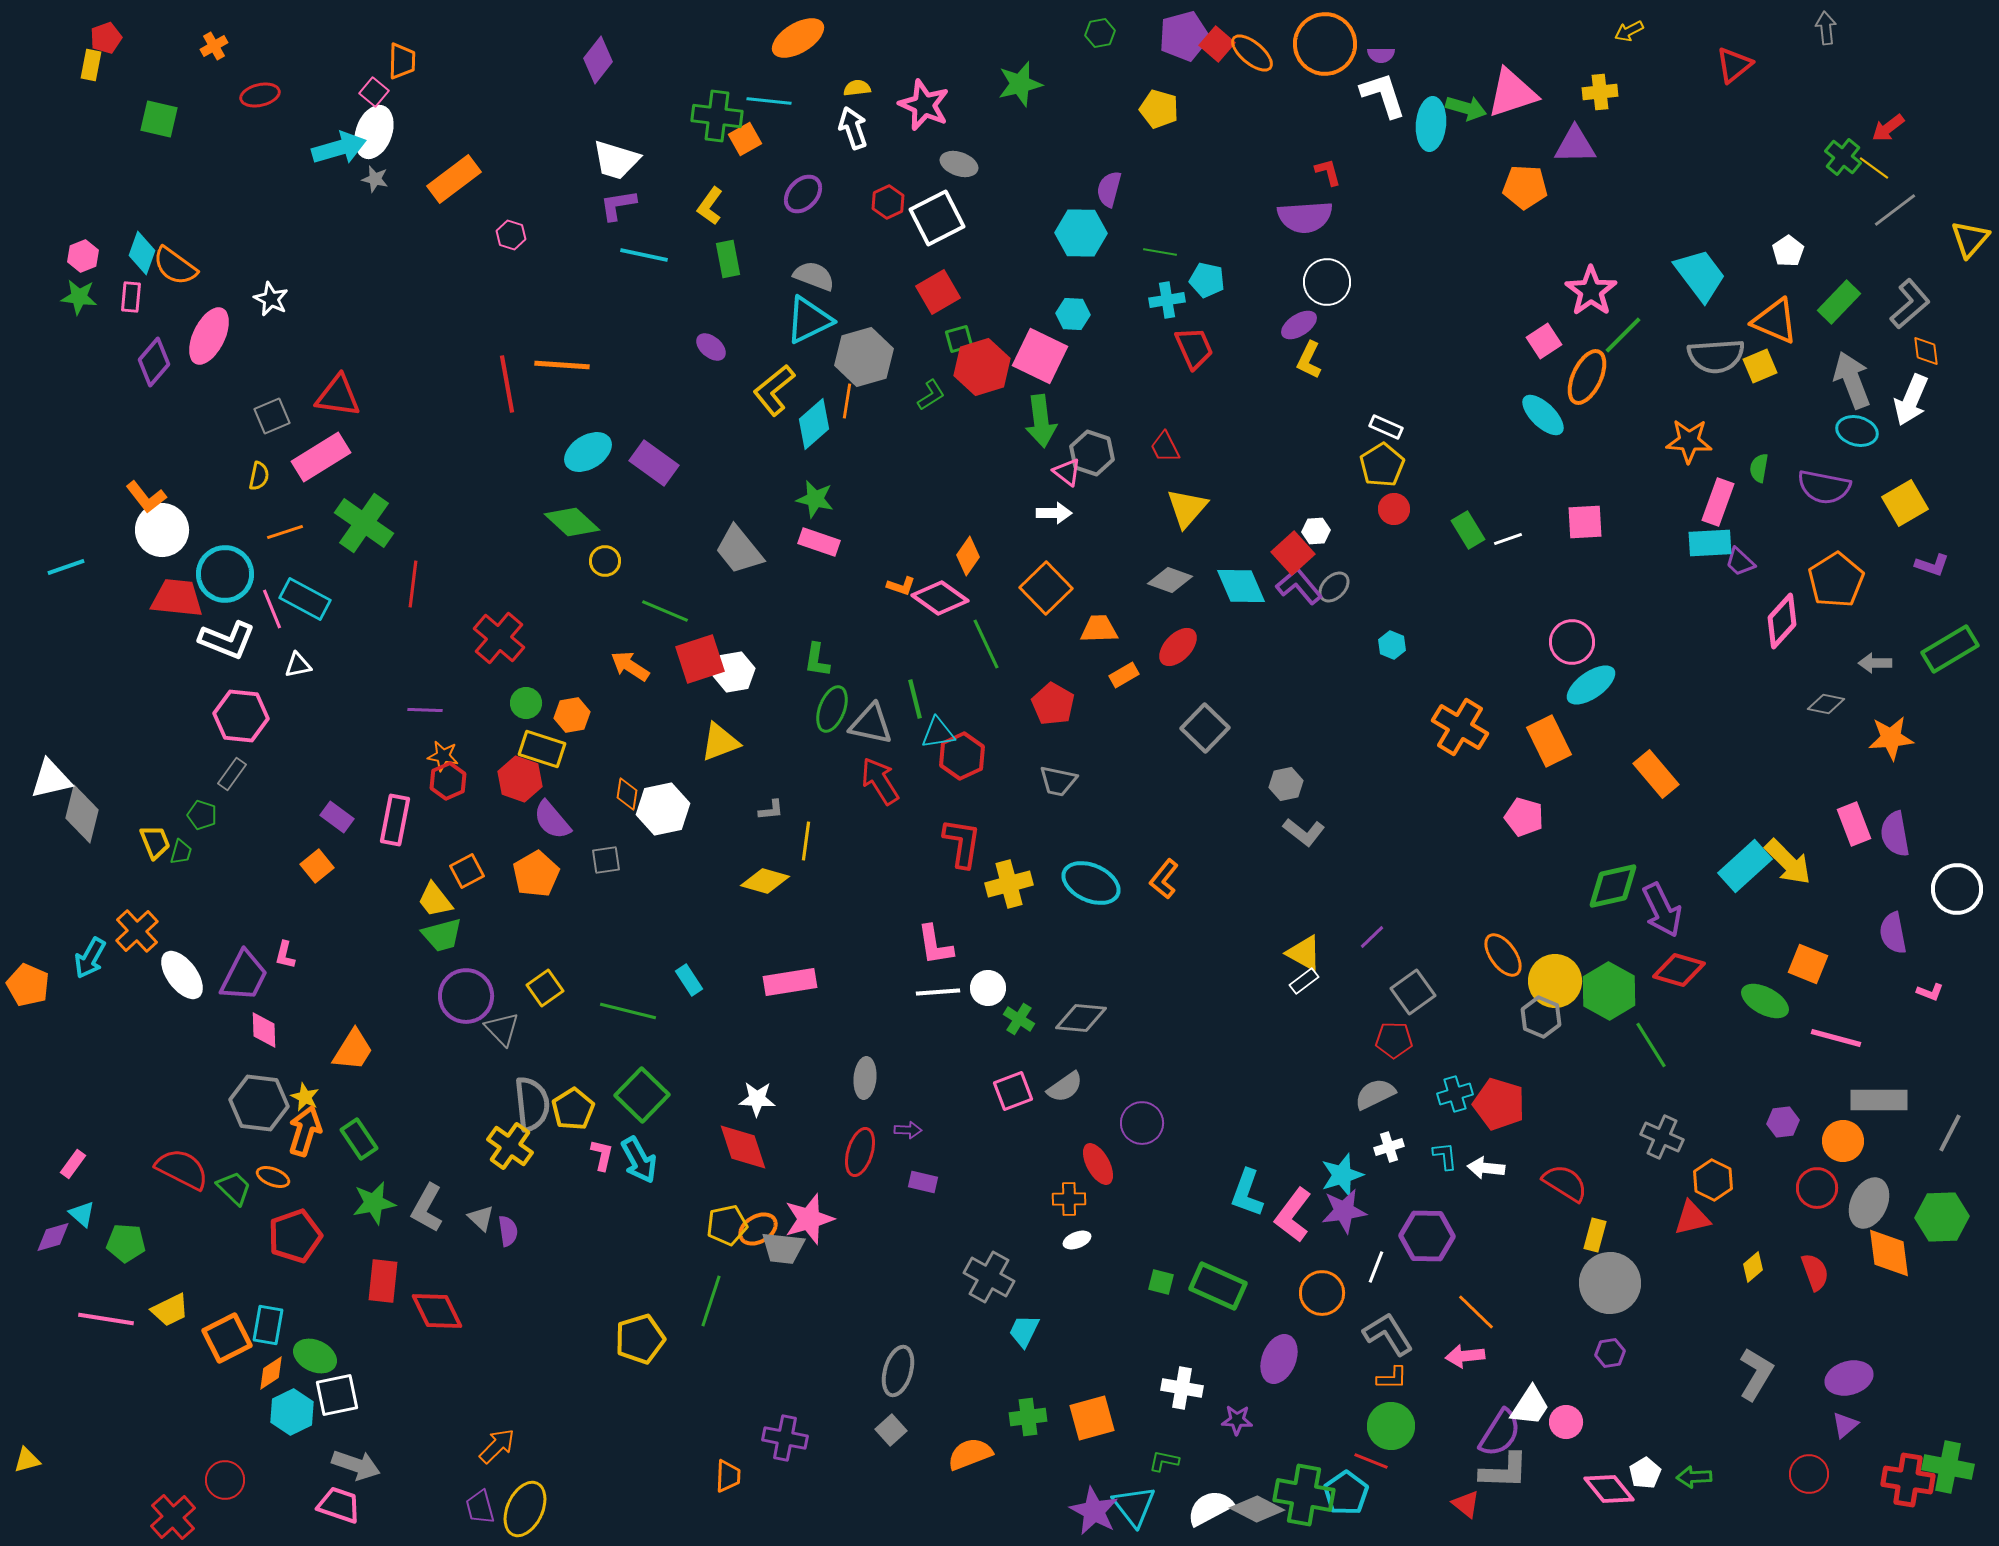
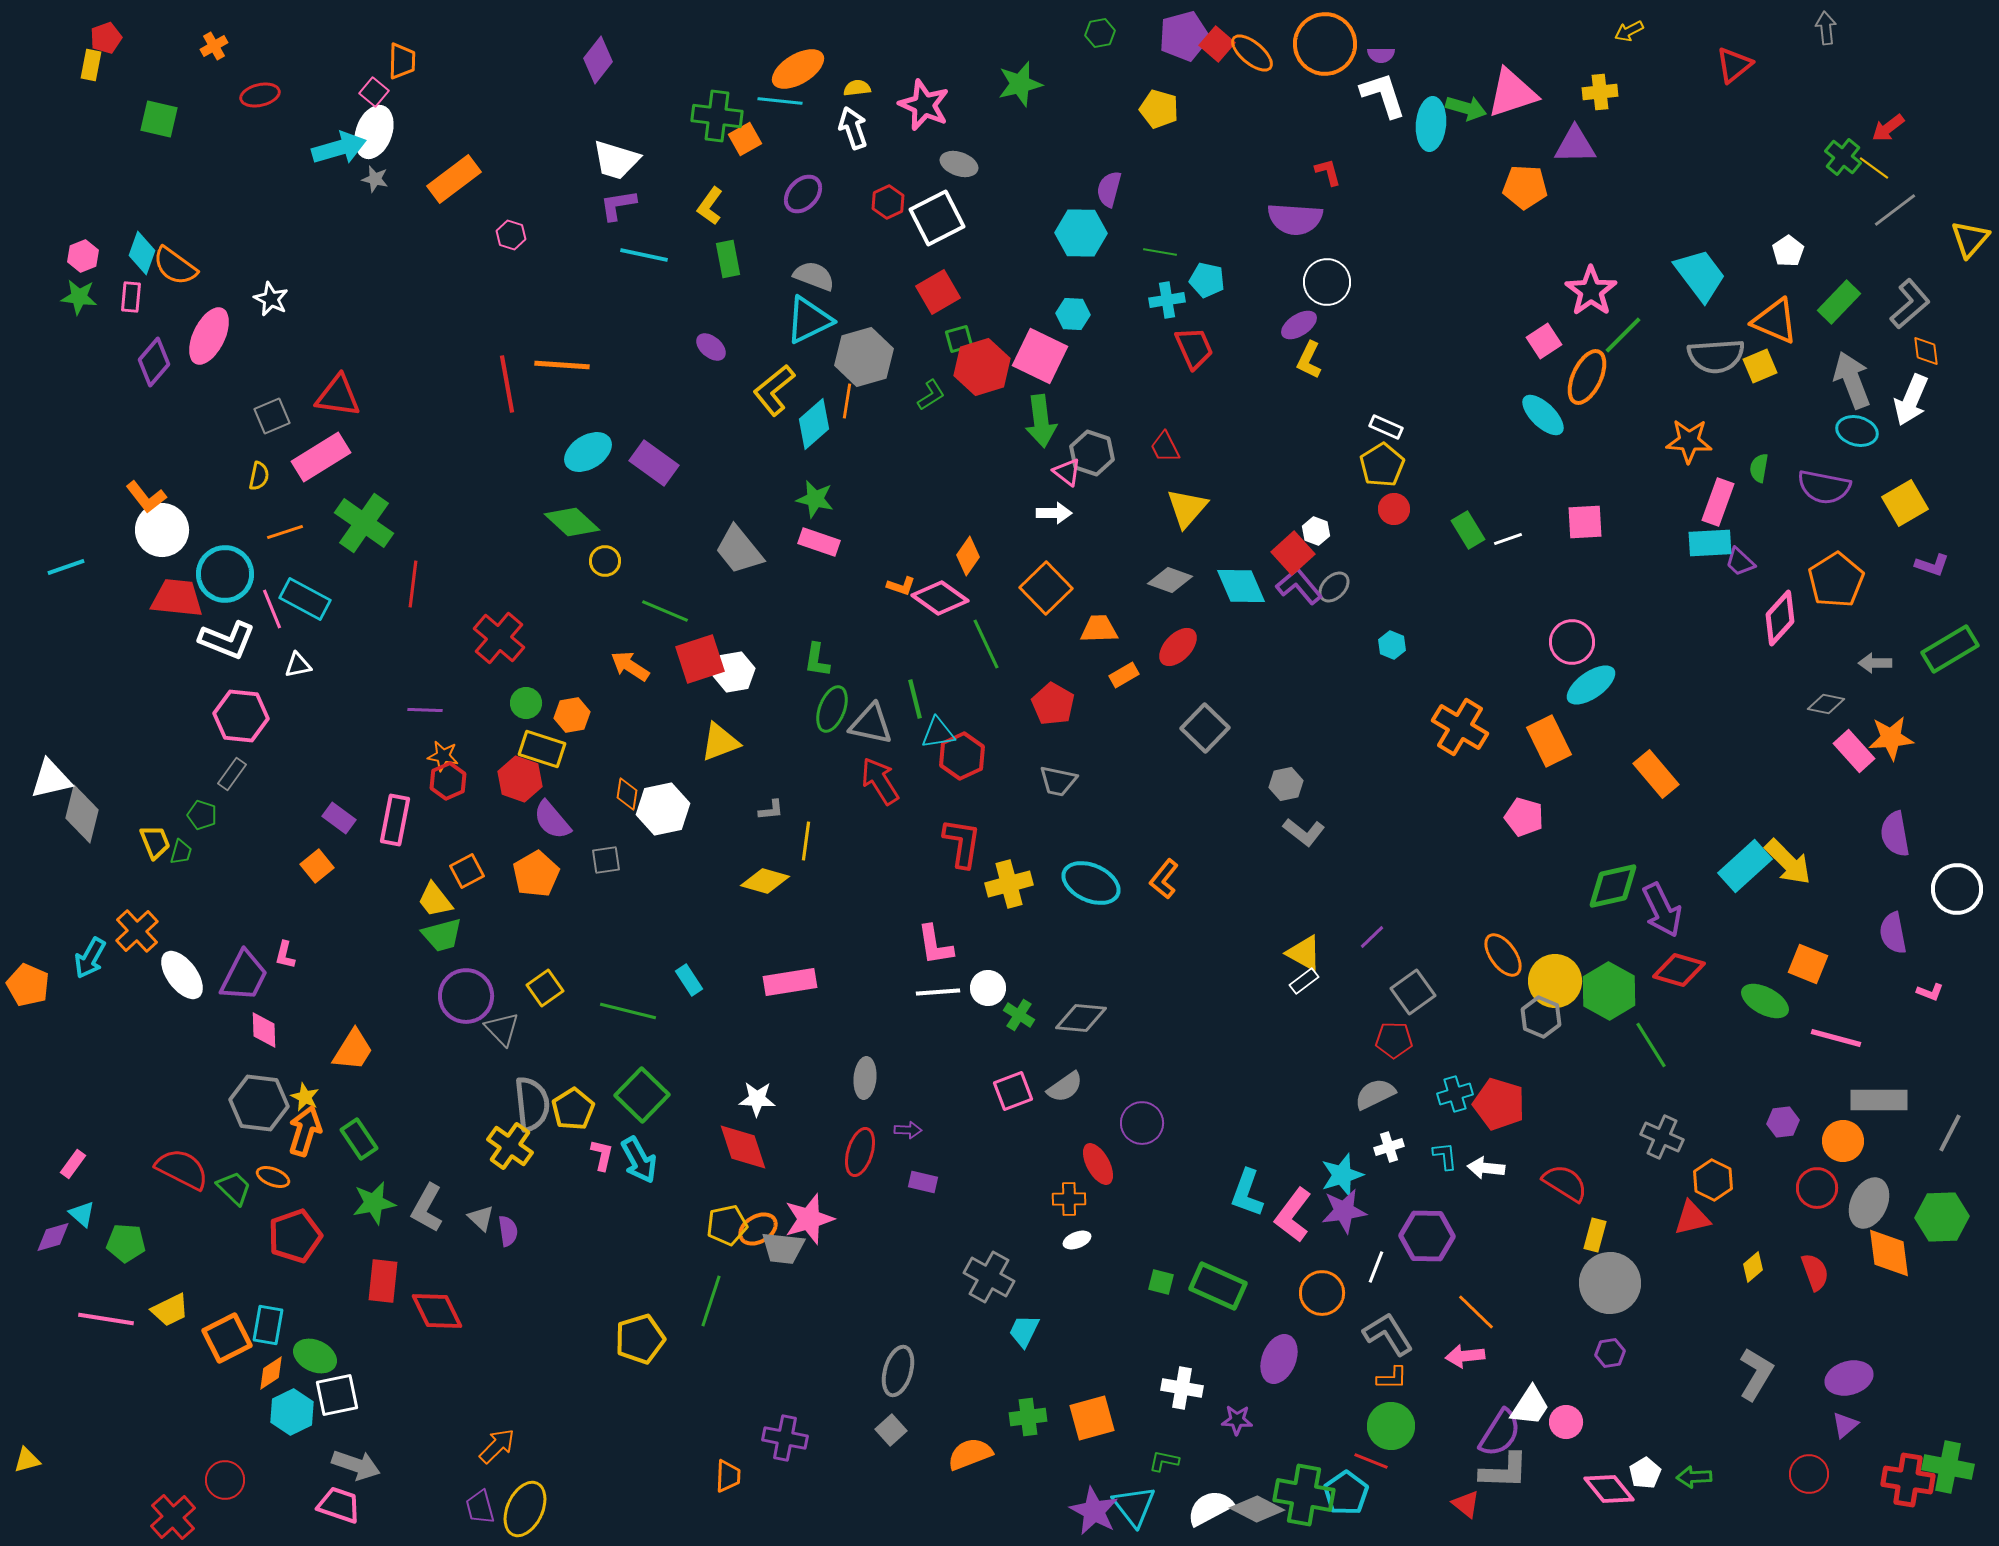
orange ellipse at (798, 38): moved 31 px down
cyan line at (769, 101): moved 11 px right
purple semicircle at (1305, 217): moved 10 px left, 2 px down; rotated 8 degrees clockwise
white hexagon at (1316, 531): rotated 24 degrees clockwise
pink diamond at (1782, 621): moved 2 px left, 3 px up
purple rectangle at (337, 817): moved 2 px right, 1 px down
pink rectangle at (1854, 824): moved 73 px up; rotated 21 degrees counterclockwise
green cross at (1019, 1019): moved 4 px up
